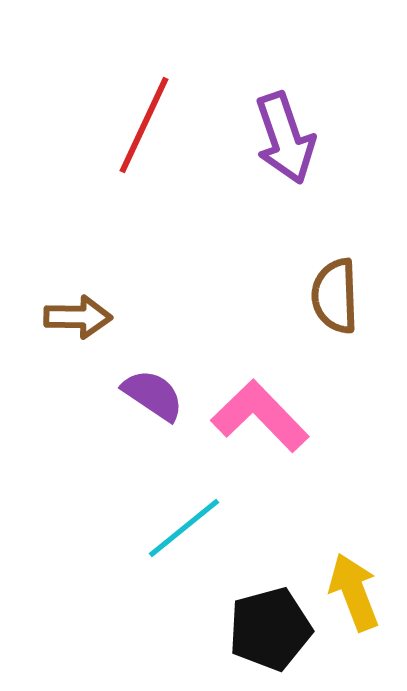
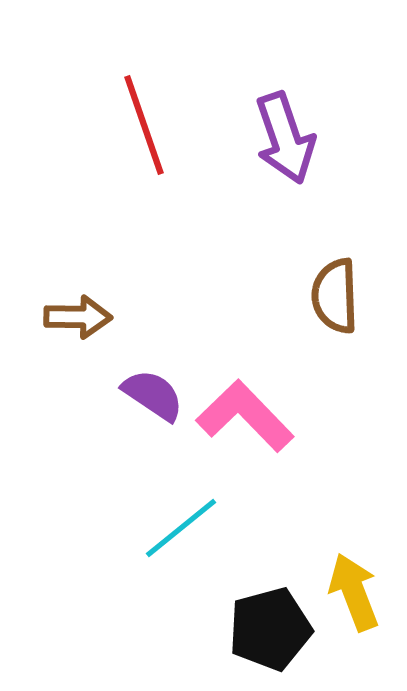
red line: rotated 44 degrees counterclockwise
pink L-shape: moved 15 px left
cyan line: moved 3 px left
